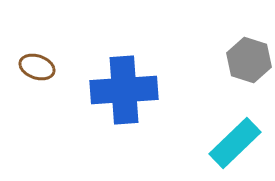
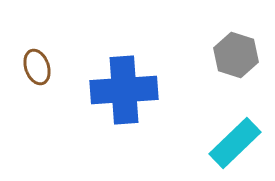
gray hexagon: moved 13 px left, 5 px up
brown ellipse: rotated 52 degrees clockwise
